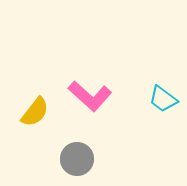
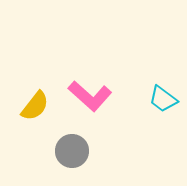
yellow semicircle: moved 6 px up
gray circle: moved 5 px left, 8 px up
